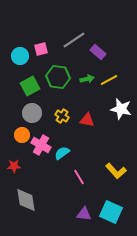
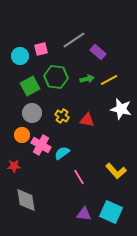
green hexagon: moved 2 px left
